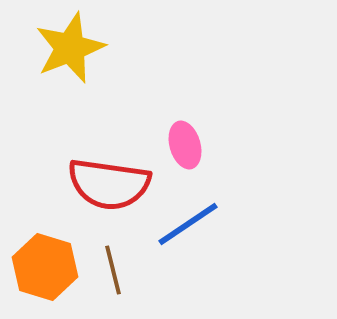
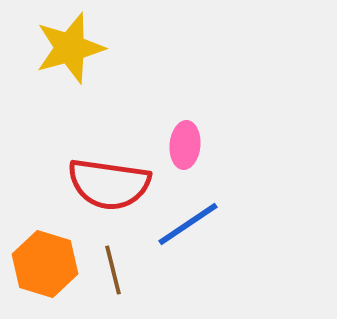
yellow star: rotated 6 degrees clockwise
pink ellipse: rotated 21 degrees clockwise
orange hexagon: moved 3 px up
